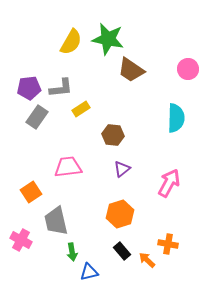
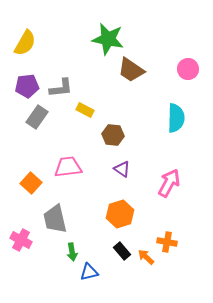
yellow semicircle: moved 46 px left, 1 px down
purple pentagon: moved 2 px left, 2 px up
yellow rectangle: moved 4 px right, 1 px down; rotated 60 degrees clockwise
purple triangle: rotated 48 degrees counterclockwise
orange square: moved 9 px up; rotated 15 degrees counterclockwise
gray trapezoid: moved 1 px left, 2 px up
orange cross: moved 1 px left, 2 px up
orange arrow: moved 1 px left, 3 px up
